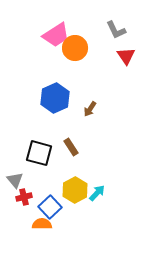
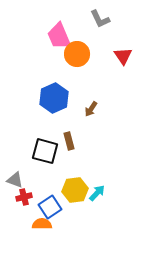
gray L-shape: moved 16 px left, 11 px up
pink trapezoid: moved 3 px right, 1 px down; rotated 100 degrees clockwise
orange circle: moved 2 px right, 6 px down
red triangle: moved 3 px left
blue hexagon: moved 1 px left
brown arrow: moved 1 px right
brown rectangle: moved 2 px left, 6 px up; rotated 18 degrees clockwise
black square: moved 6 px right, 2 px up
gray triangle: rotated 30 degrees counterclockwise
yellow hexagon: rotated 20 degrees clockwise
blue square: rotated 10 degrees clockwise
